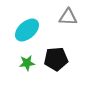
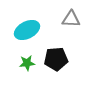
gray triangle: moved 3 px right, 2 px down
cyan ellipse: rotated 15 degrees clockwise
